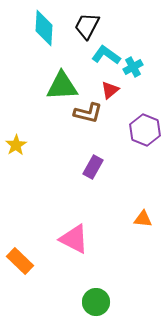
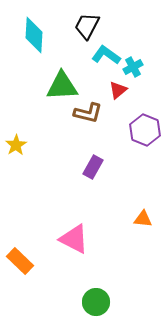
cyan diamond: moved 10 px left, 7 px down
red triangle: moved 8 px right
